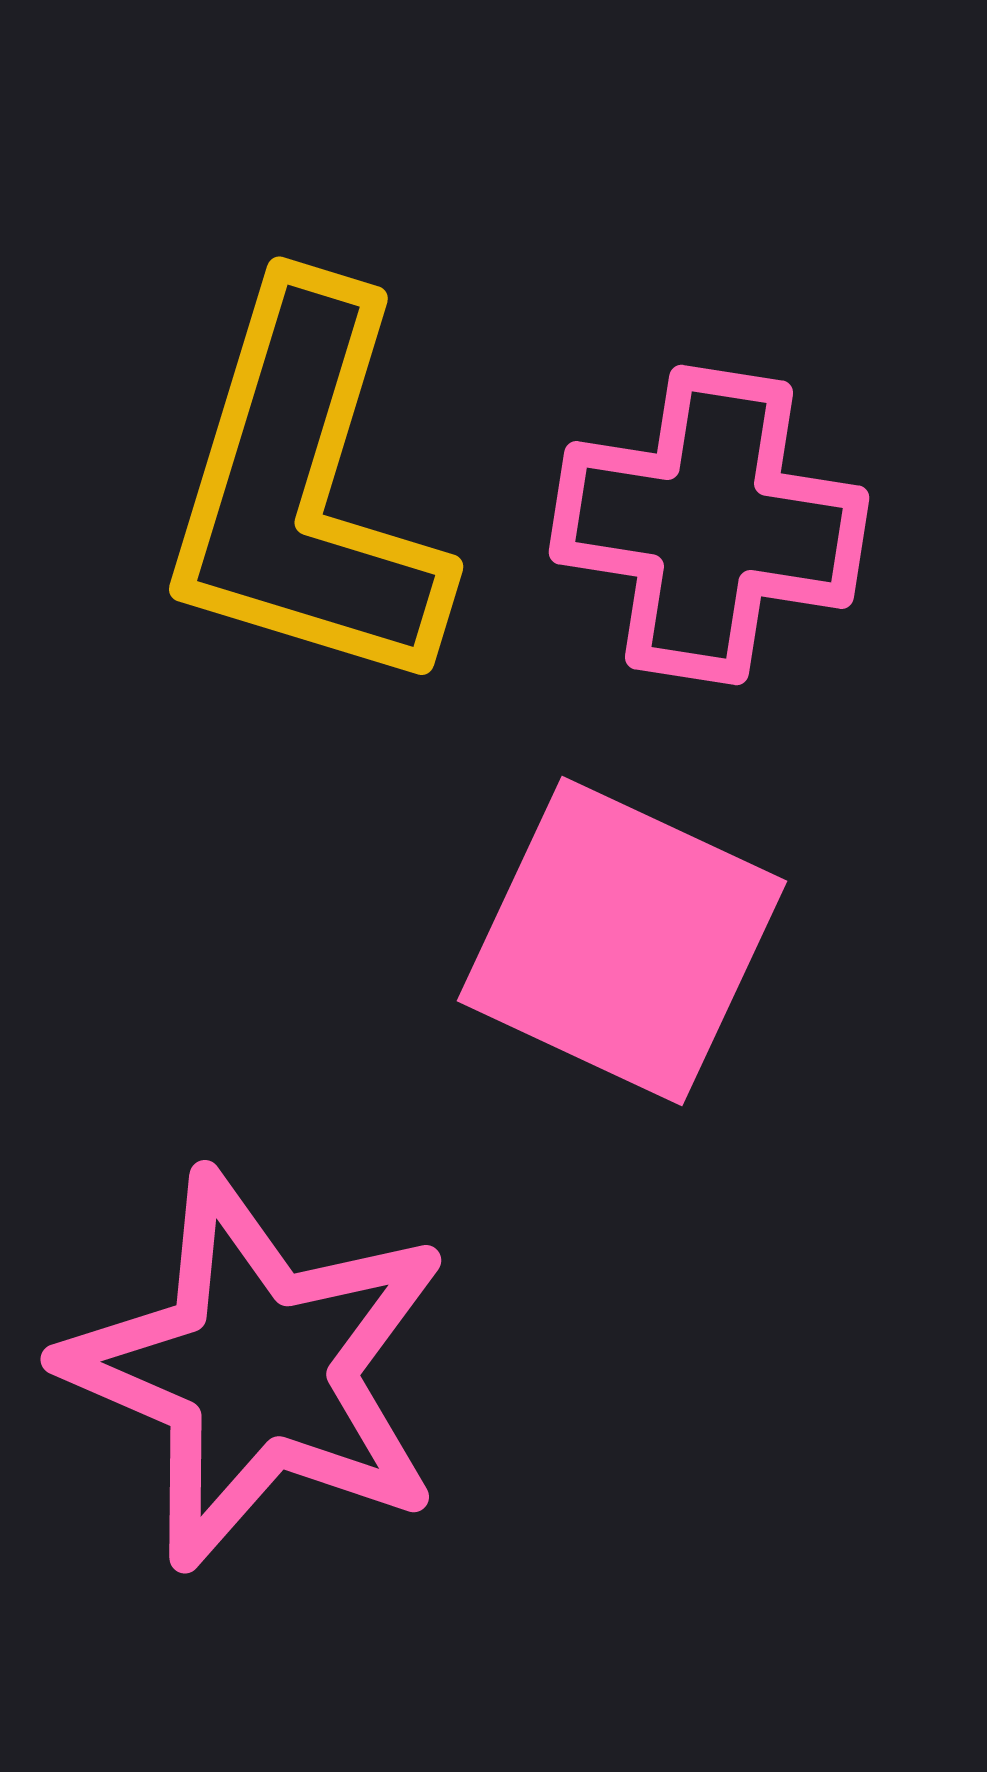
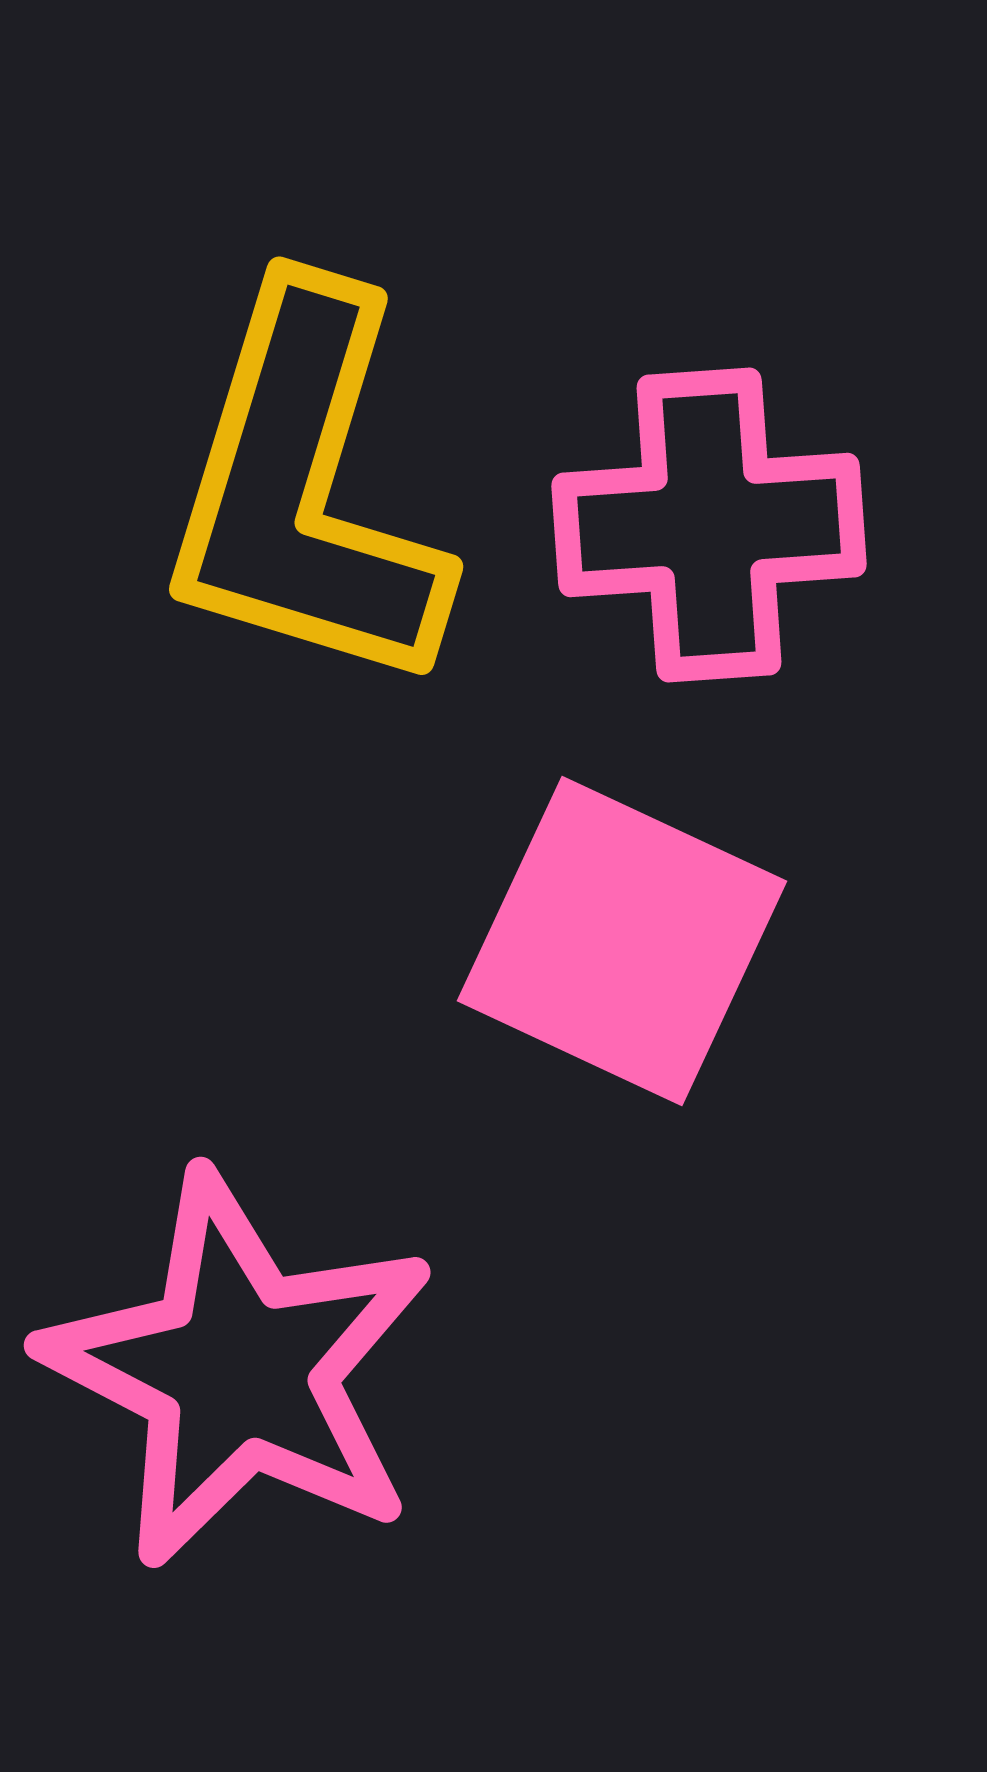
pink cross: rotated 13 degrees counterclockwise
pink star: moved 18 px left; rotated 4 degrees clockwise
